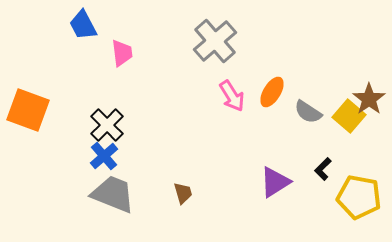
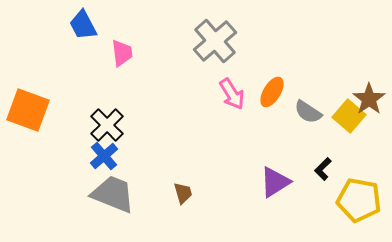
pink arrow: moved 2 px up
yellow pentagon: moved 3 px down
